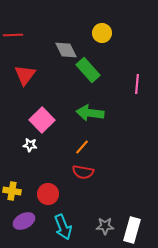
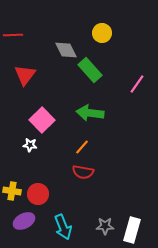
green rectangle: moved 2 px right
pink line: rotated 30 degrees clockwise
red circle: moved 10 px left
